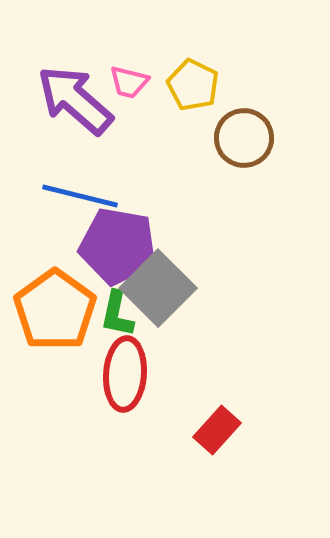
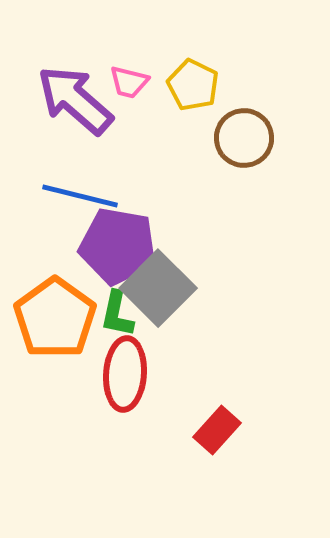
orange pentagon: moved 8 px down
